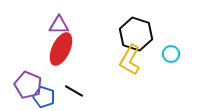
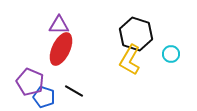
purple pentagon: moved 2 px right, 3 px up
